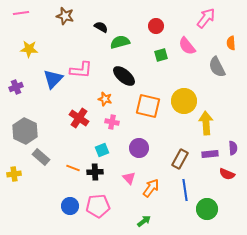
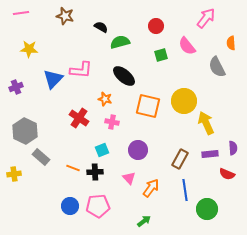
yellow arrow: rotated 20 degrees counterclockwise
purple circle: moved 1 px left, 2 px down
